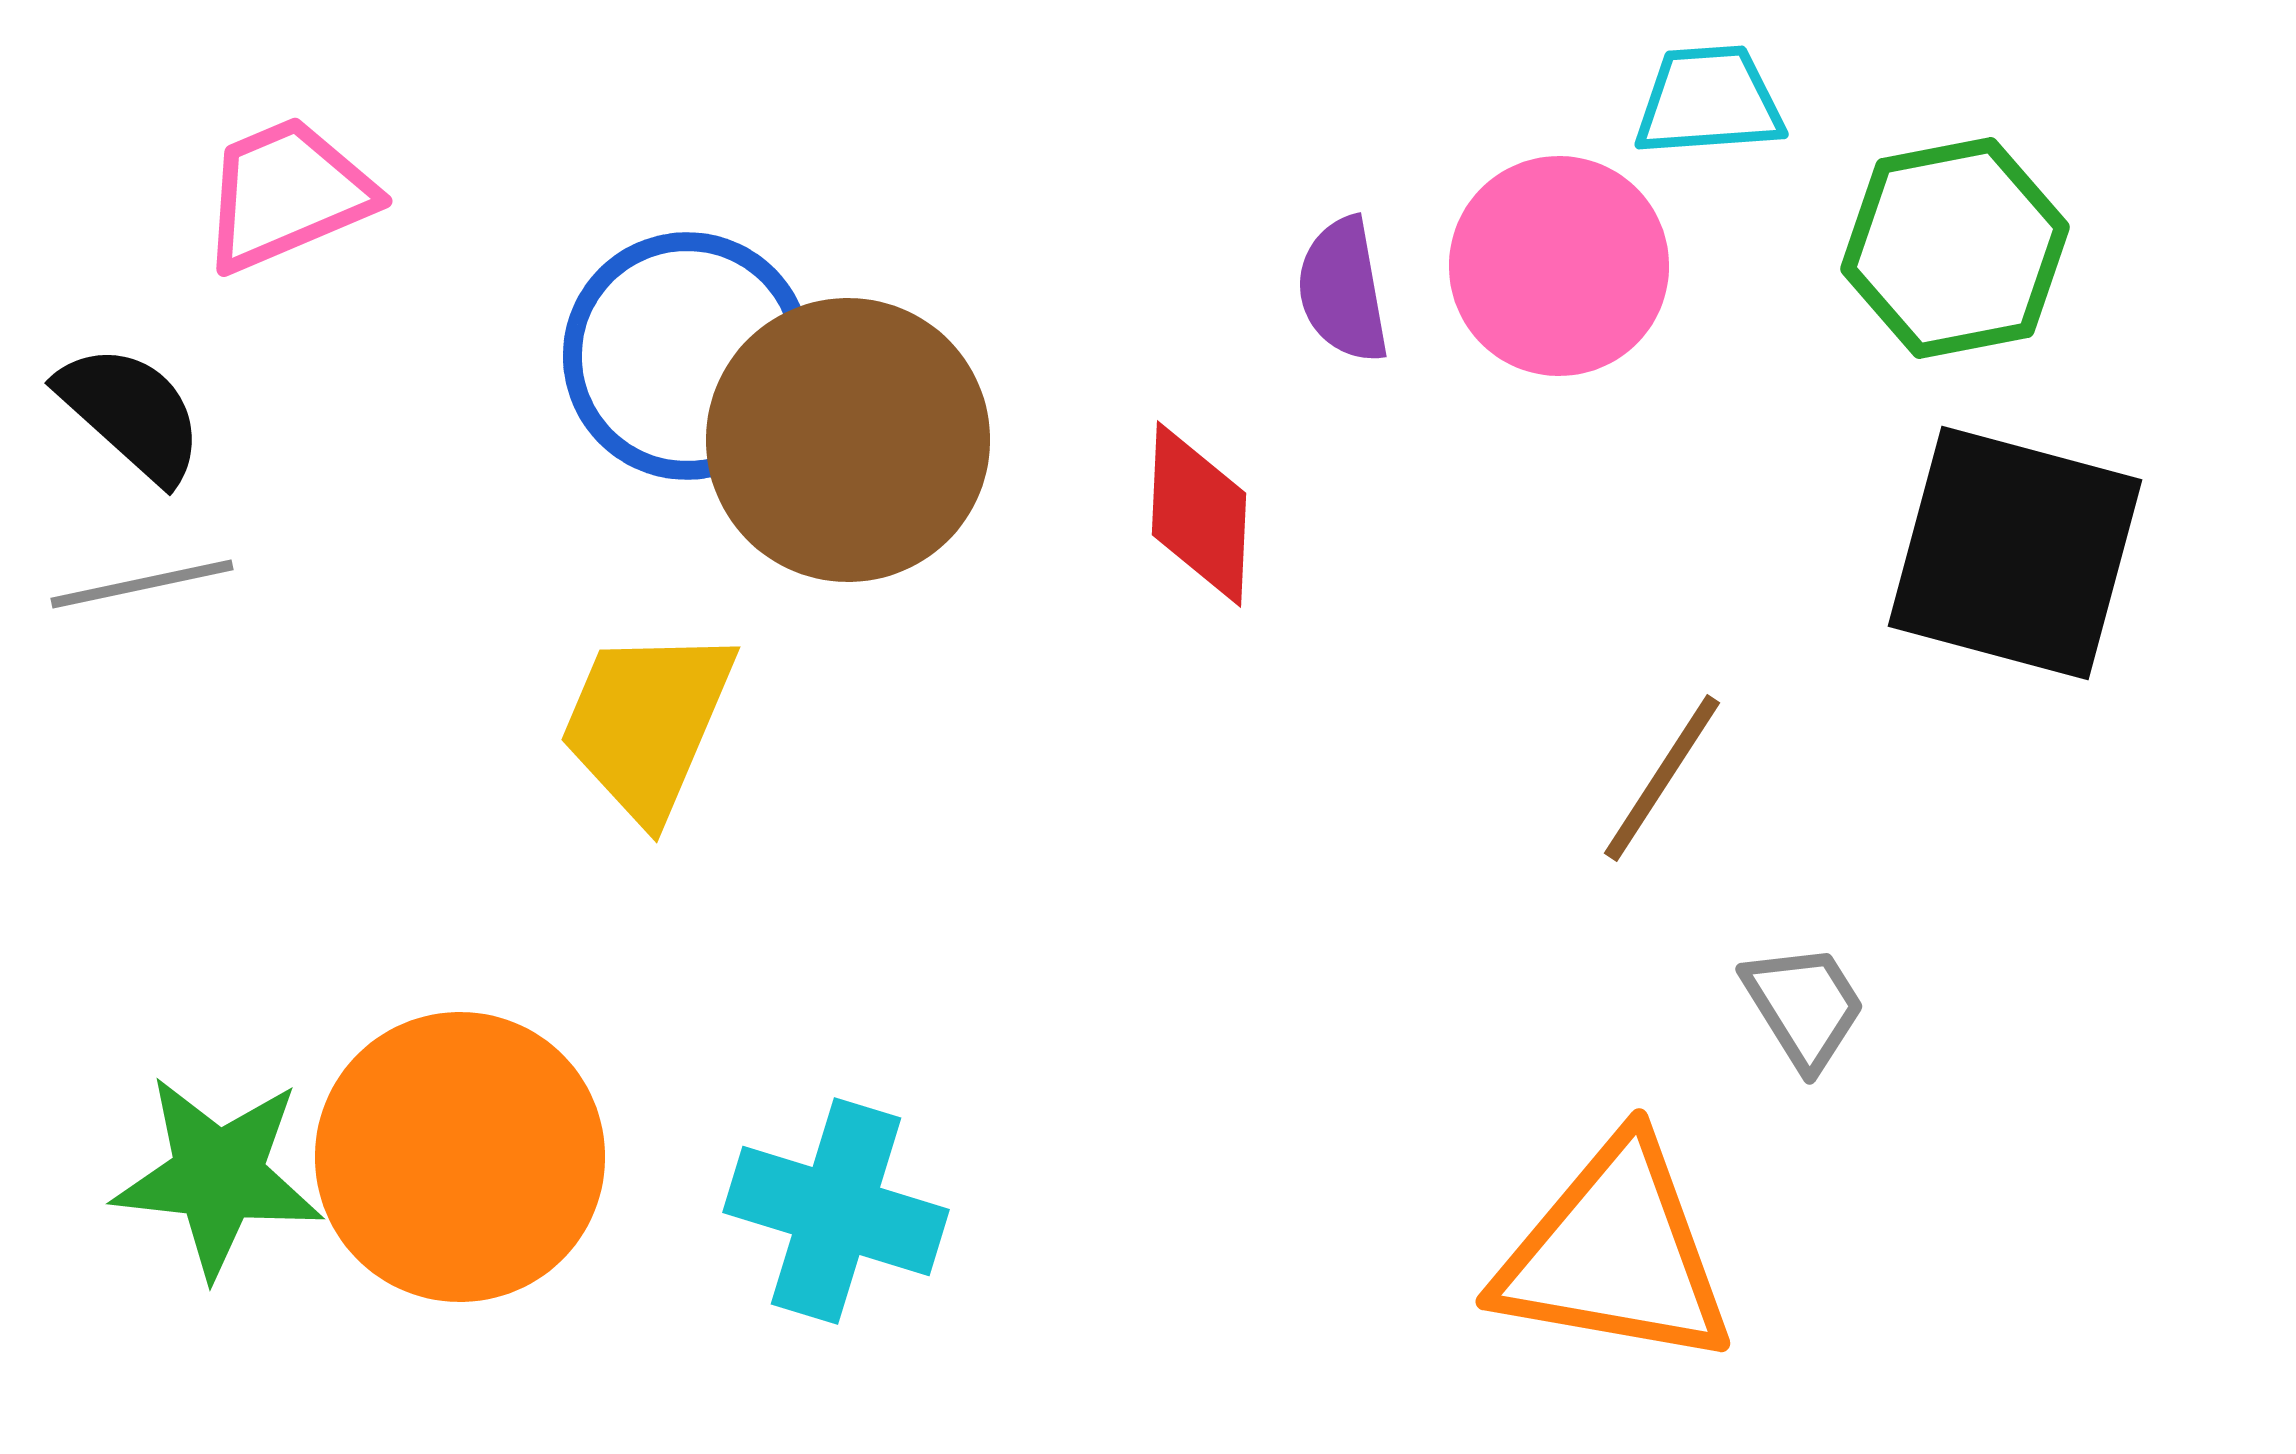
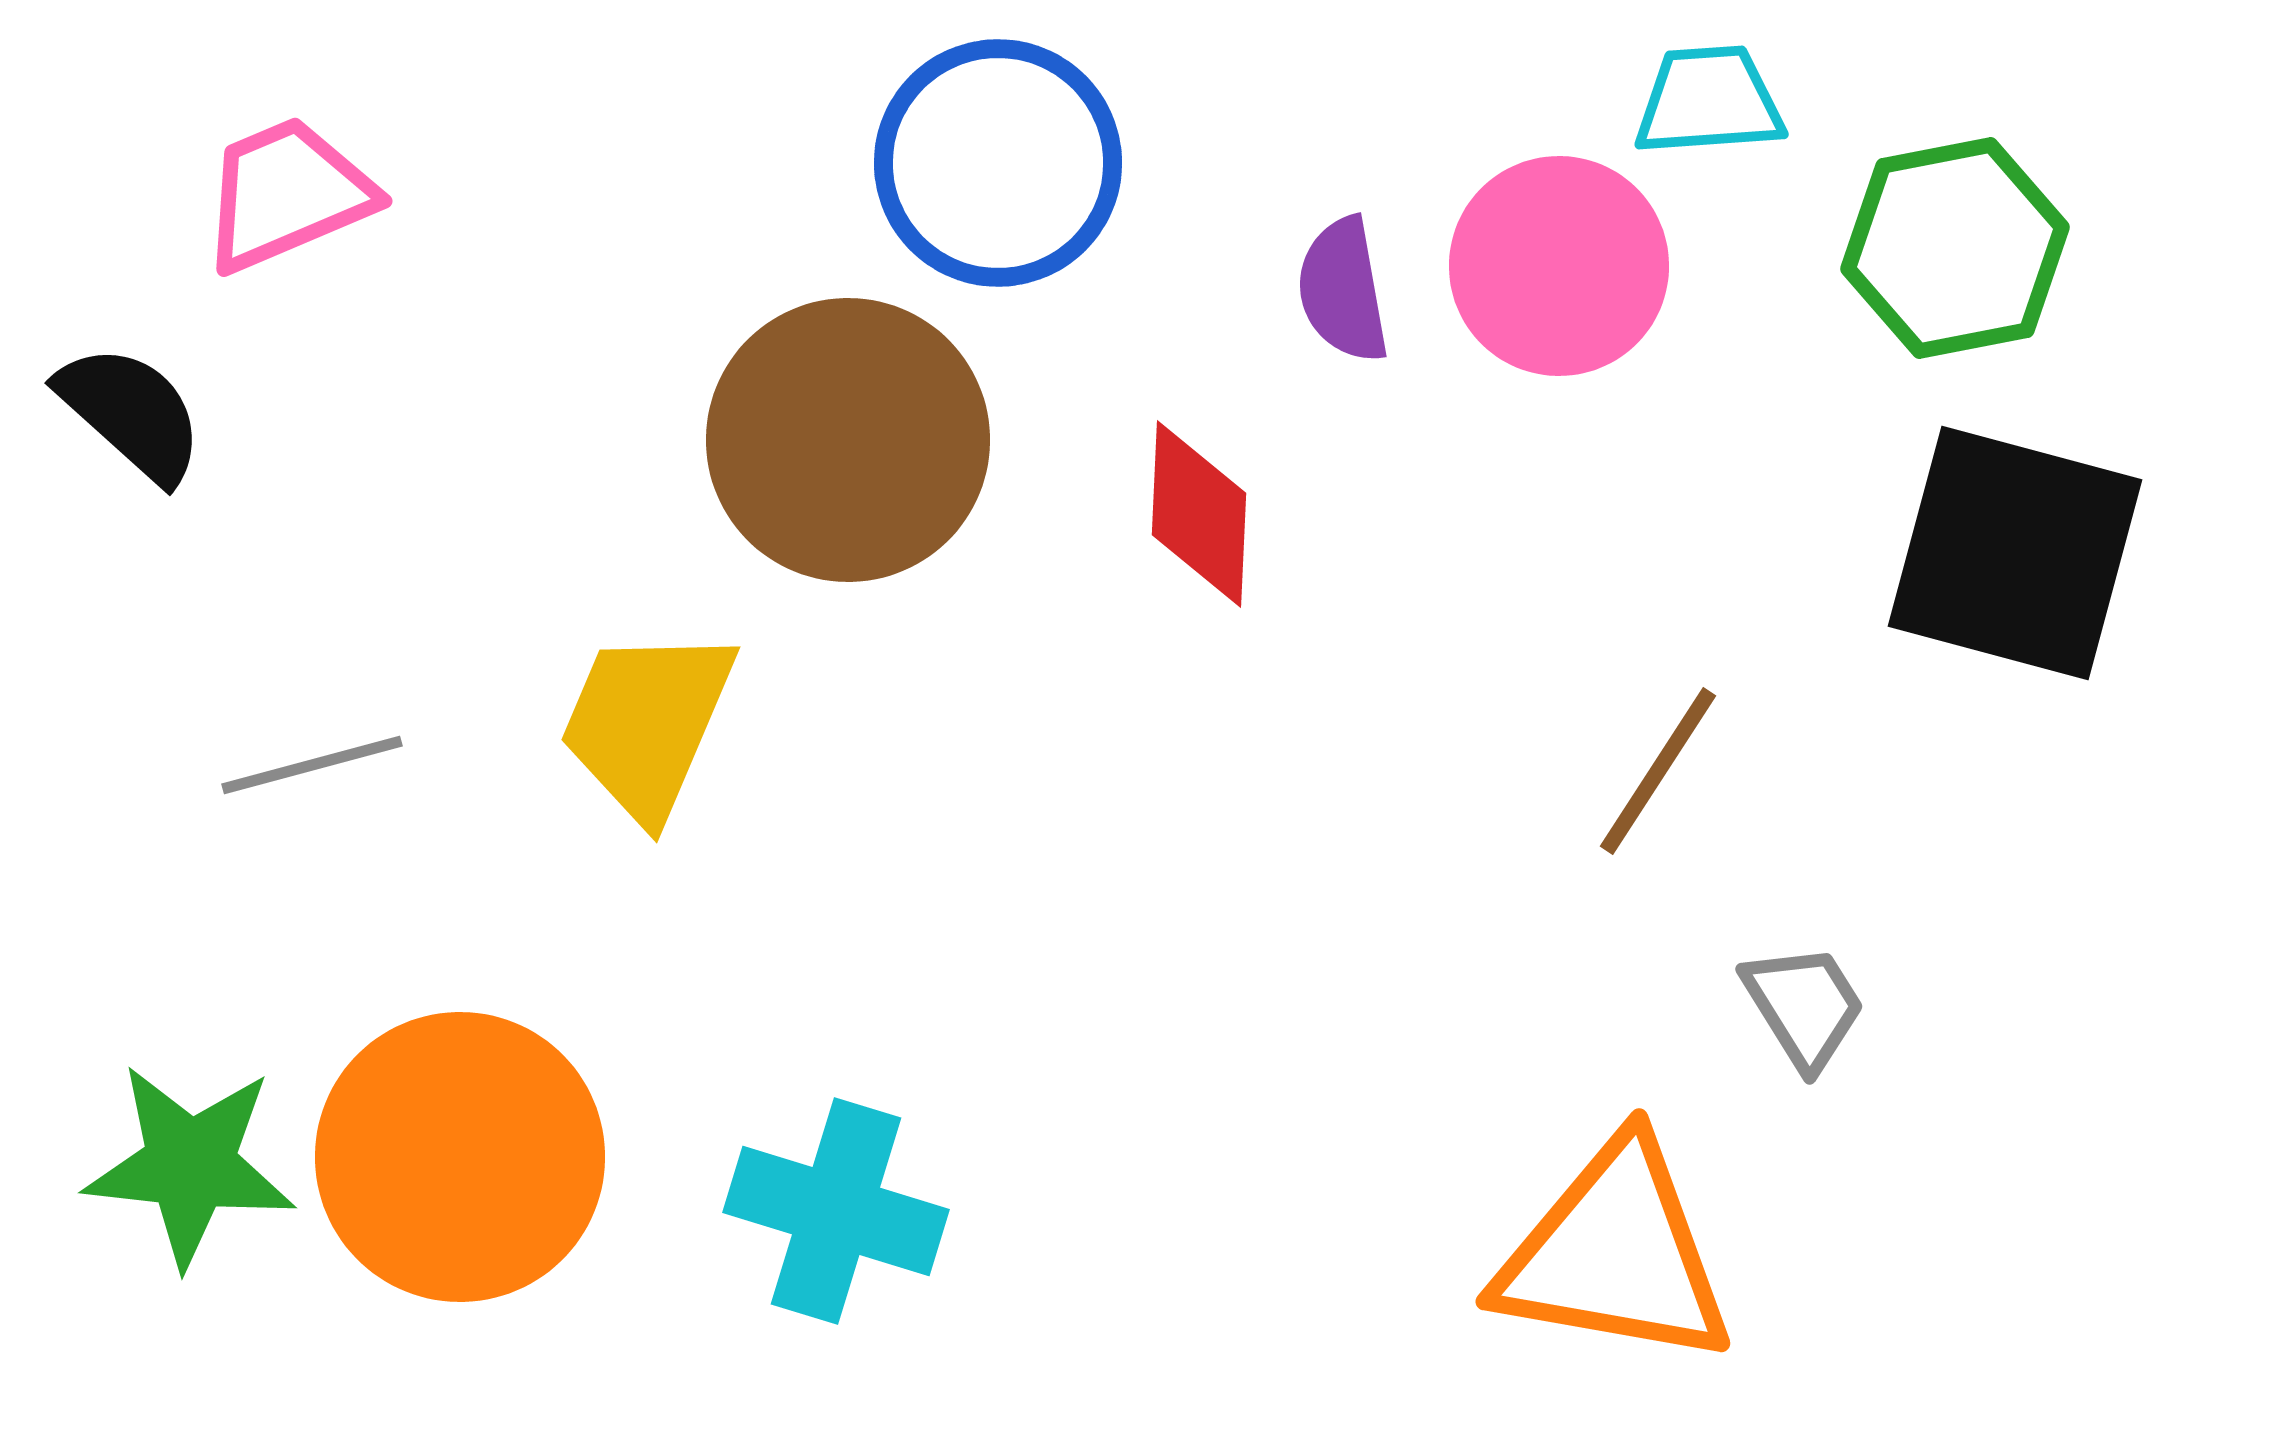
blue circle: moved 311 px right, 193 px up
gray line: moved 170 px right, 181 px down; rotated 3 degrees counterclockwise
brown line: moved 4 px left, 7 px up
green star: moved 28 px left, 11 px up
